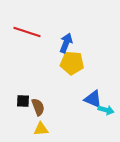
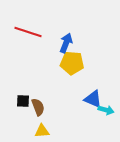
red line: moved 1 px right
yellow triangle: moved 1 px right, 2 px down
